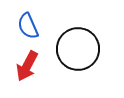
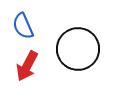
blue semicircle: moved 5 px left
